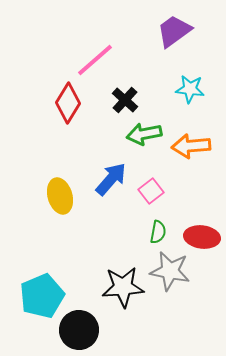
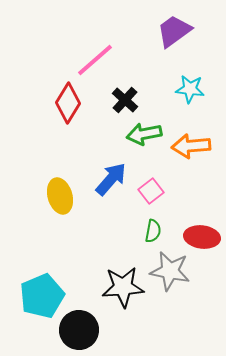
green semicircle: moved 5 px left, 1 px up
